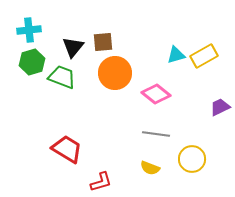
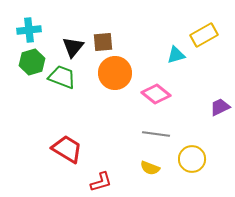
yellow rectangle: moved 21 px up
